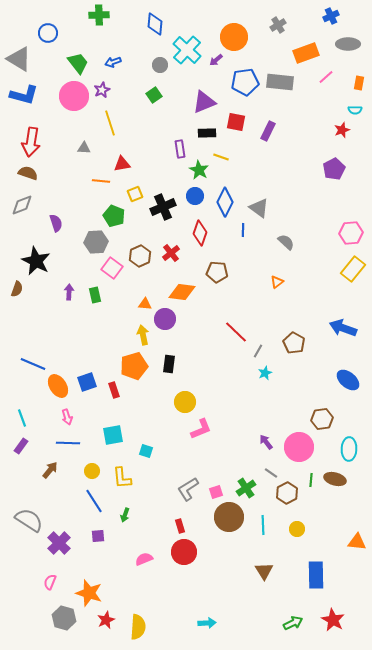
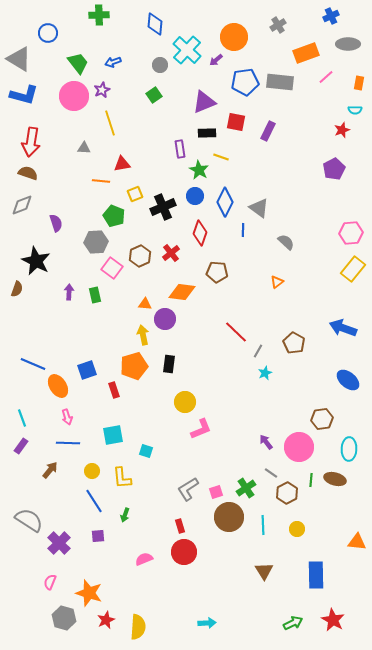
blue square at (87, 382): moved 12 px up
